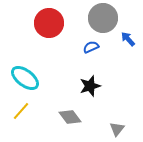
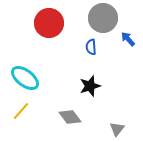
blue semicircle: rotated 70 degrees counterclockwise
